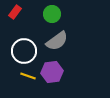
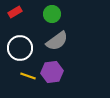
red rectangle: rotated 24 degrees clockwise
white circle: moved 4 px left, 3 px up
